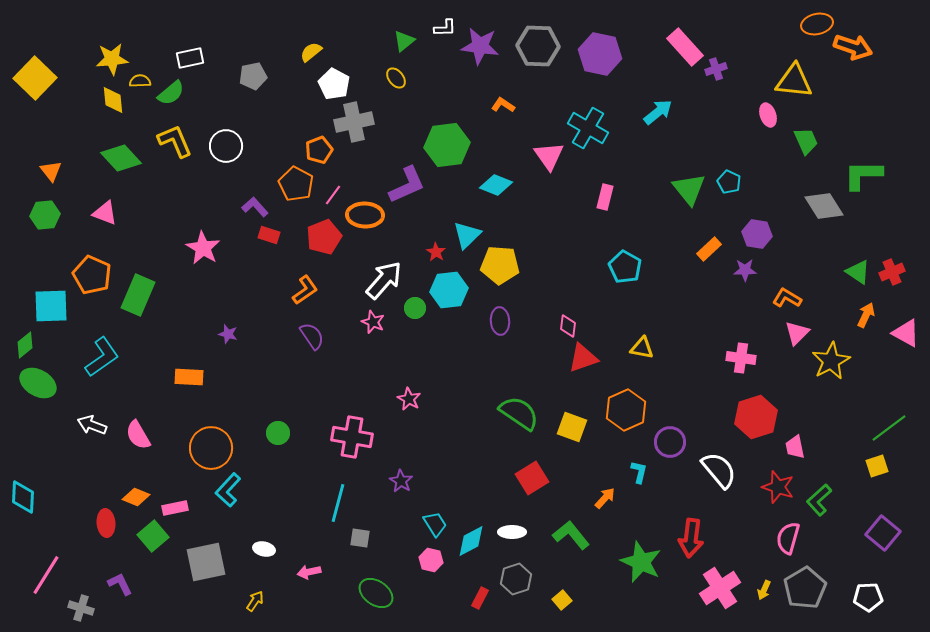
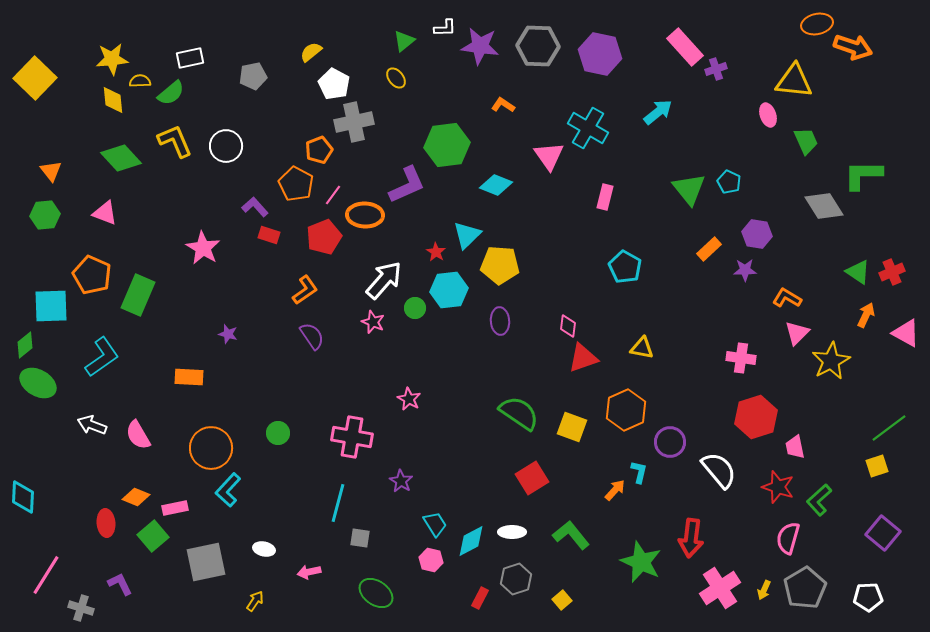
orange arrow at (605, 498): moved 10 px right, 8 px up
